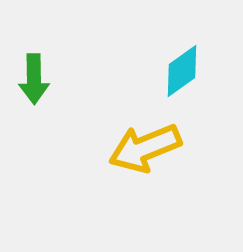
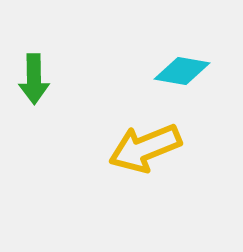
cyan diamond: rotated 46 degrees clockwise
